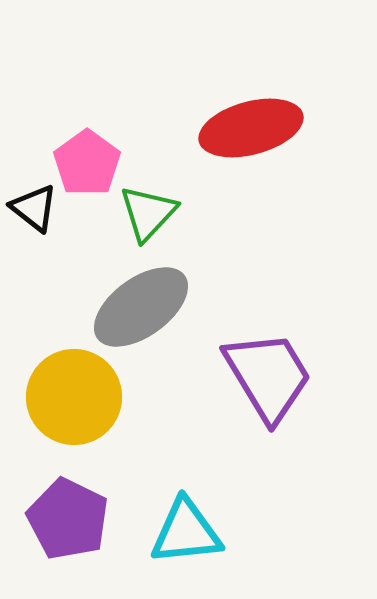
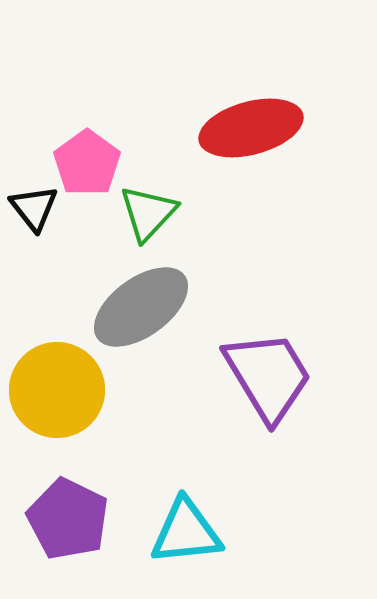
black triangle: rotated 14 degrees clockwise
yellow circle: moved 17 px left, 7 px up
